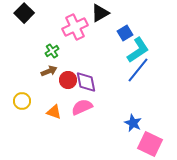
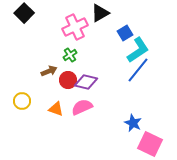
green cross: moved 18 px right, 4 px down
purple diamond: rotated 65 degrees counterclockwise
orange triangle: moved 2 px right, 3 px up
